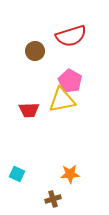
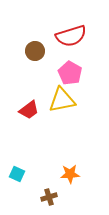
pink pentagon: moved 8 px up
red trapezoid: rotated 35 degrees counterclockwise
brown cross: moved 4 px left, 2 px up
